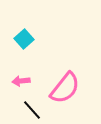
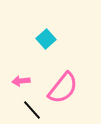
cyan square: moved 22 px right
pink semicircle: moved 2 px left
